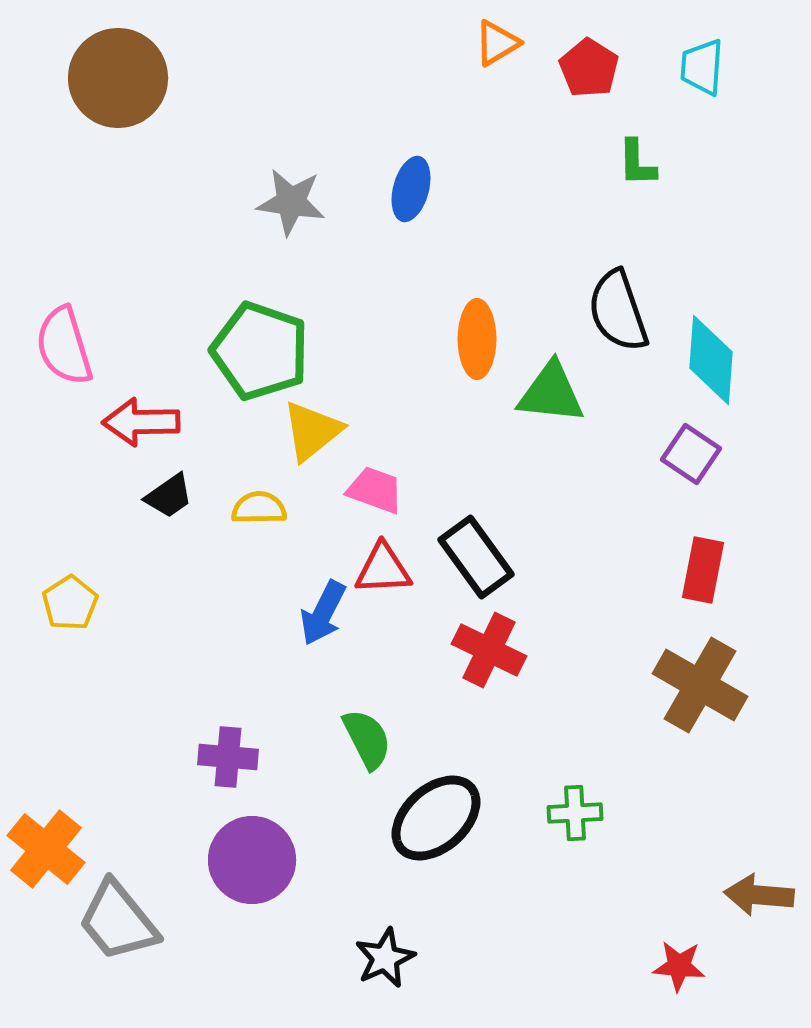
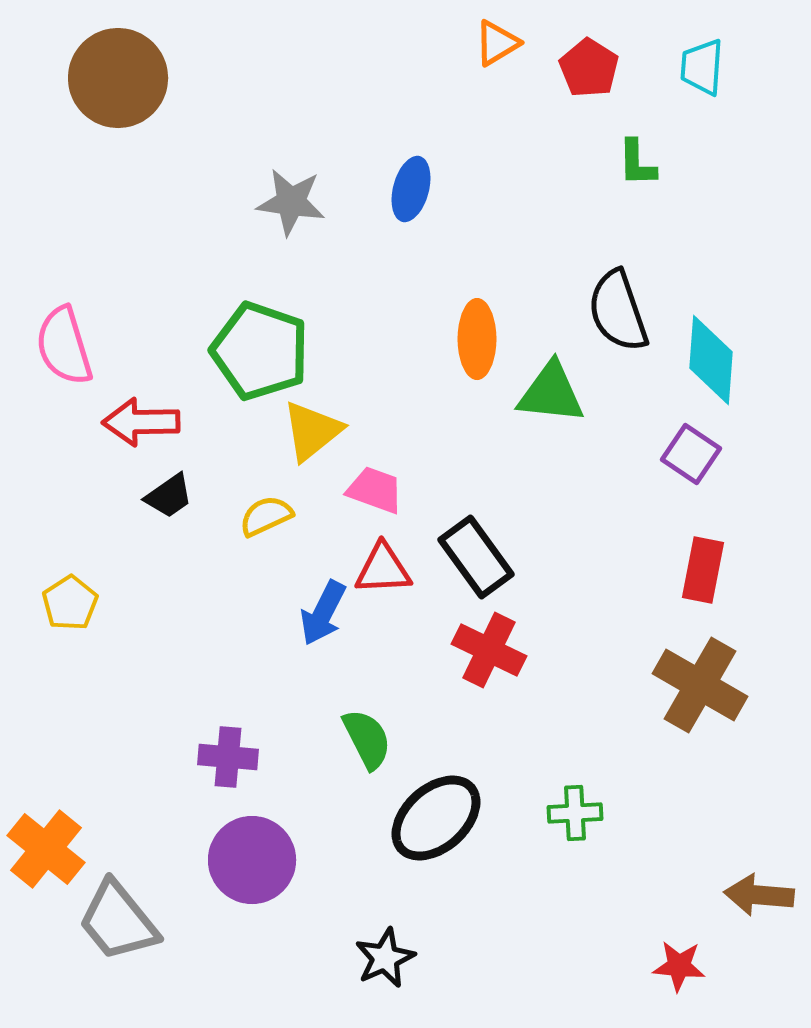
yellow semicircle: moved 7 px right, 8 px down; rotated 24 degrees counterclockwise
